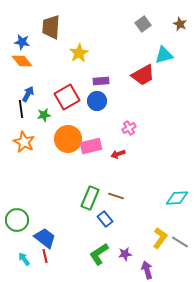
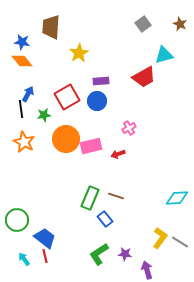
red trapezoid: moved 1 px right, 2 px down
orange circle: moved 2 px left
purple star: rotated 16 degrees clockwise
